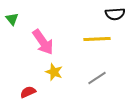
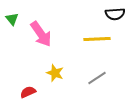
pink arrow: moved 2 px left, 8 px up
yellow star: moved 1 px right, 1 px down
